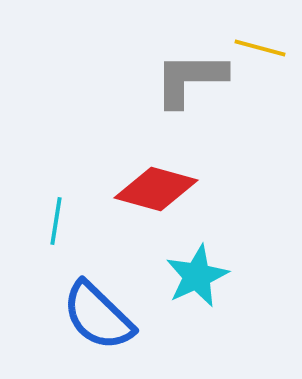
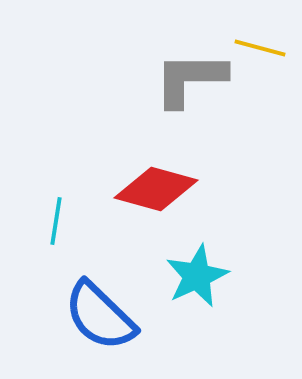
blue semicircle: moved 2 px right
